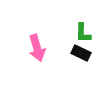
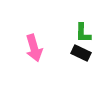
pink arrow: moved 3 px left
